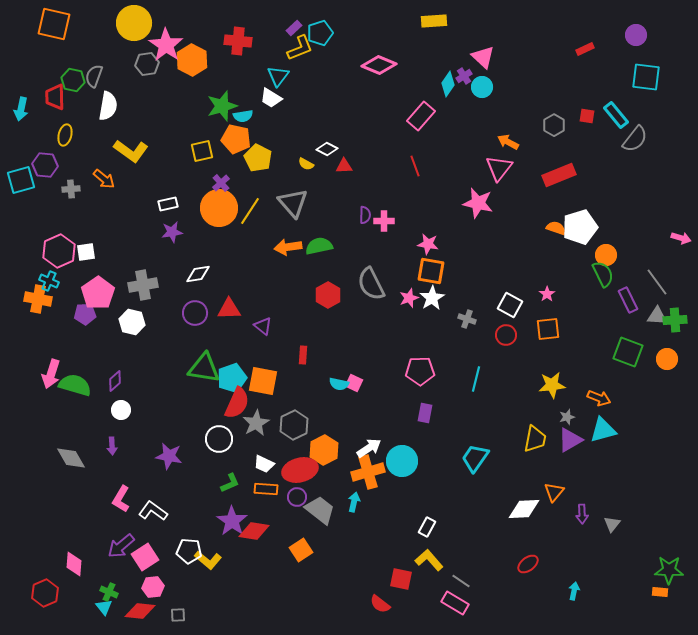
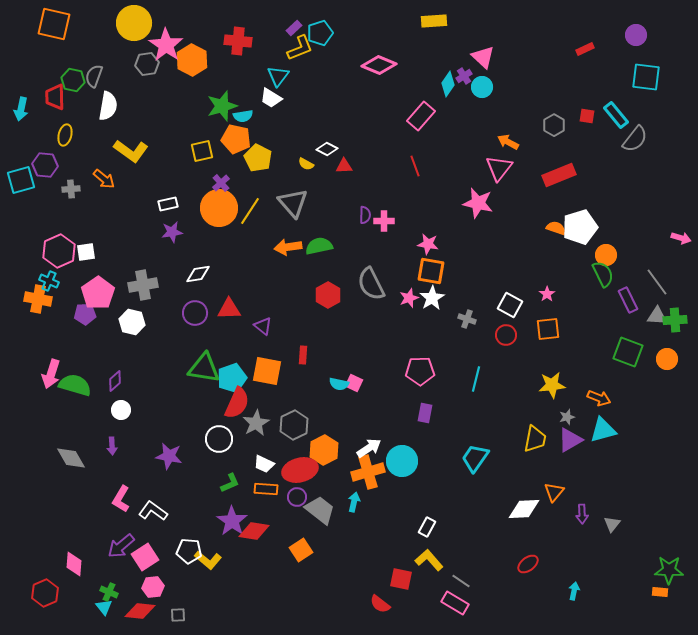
orange square at (263, 381): moved 4 px right, 10 px up
